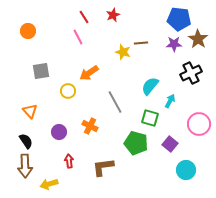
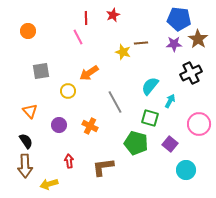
red line: moved 2 px right, 1 px down; rotated 32 degrees clockwise
purple circle: moved 7 px up
